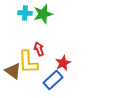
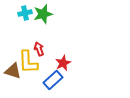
cyan cross: rotated 16 degrees counterclockwise
brown triangle: rotated 18 degrees counterclockwise
